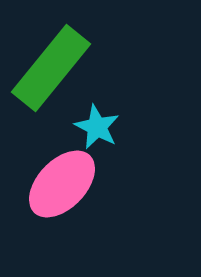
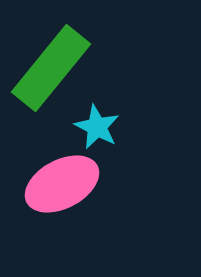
pink ellipse: rotated 18 degrees clockwise
